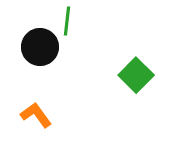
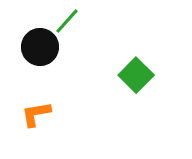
green line: rotated 36 degrees clockwise
orange L-shape: moved 1 px up; rotated 64 degrees counterclockwise
